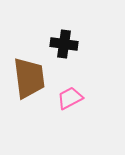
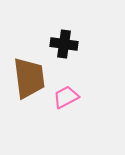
pink trapezoid: moved 4 px left, 1 px up
